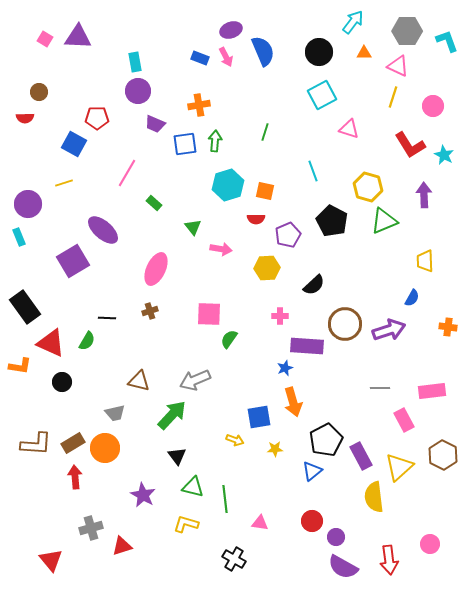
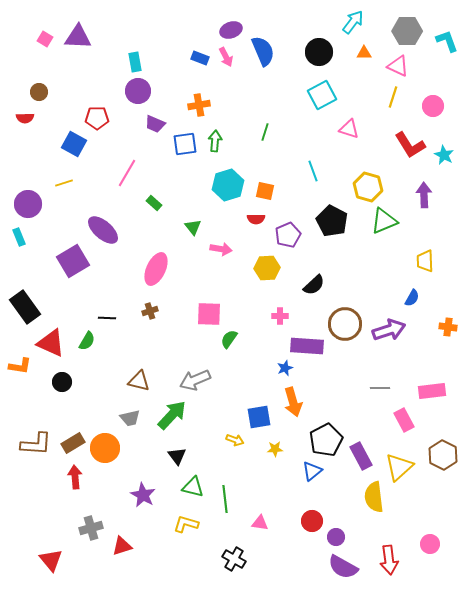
gray trapezoid at (115, 413): moved 15 px right, 5 px down
